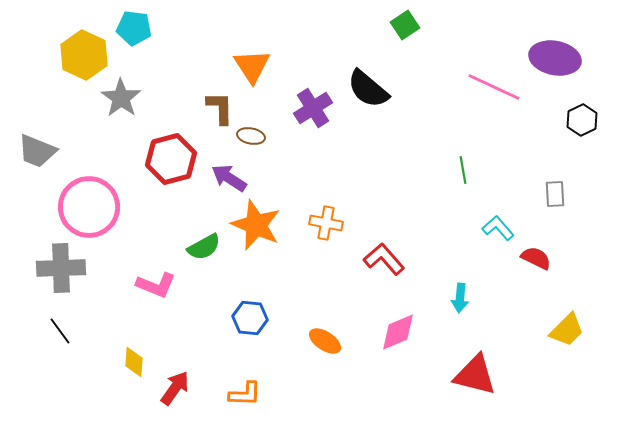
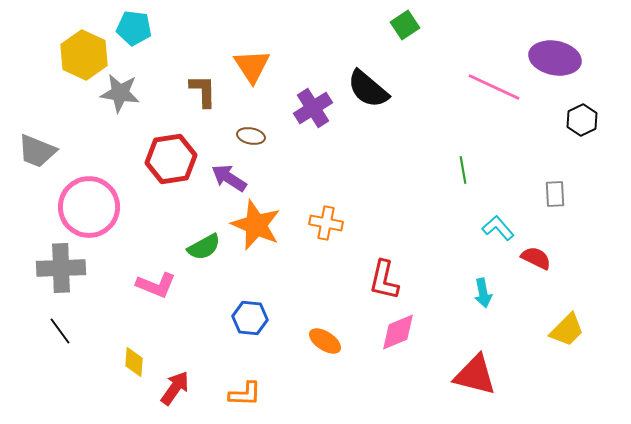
gray star: moved 1 px left, 5 px up; rotated 27 degrees counterclockwise
brown L-shape: moved 17 px left, 17 px up
red hexagon: rotated 6 degrees clockwise
red L-shape: moved 21 px down; rotated 126 degrees counterclockwise
cyan arrow: moved 23 px right, 5 px up; rotated 16 degrees counterclockwise
